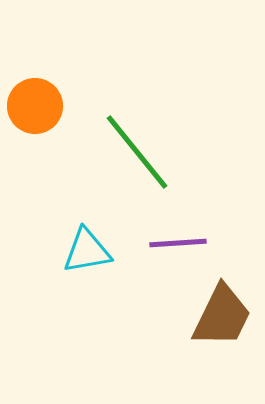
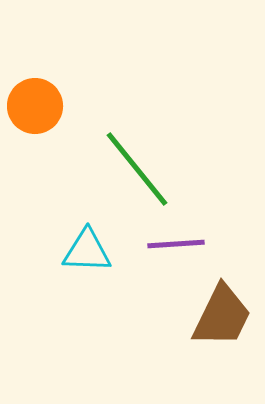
green line: moved 17 px down
purple line: moved 2 px left, 1 px down
cyan triangle: rotated 12 degrees clockwise
